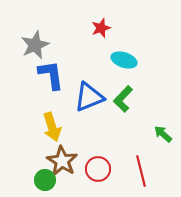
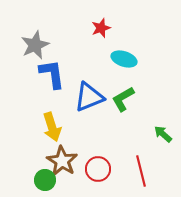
cyan ellipse: moved 1 px up
blue L-shape: moved 1 px right, 1 px up
green L-shape: rotated 16 degrees clockwise
